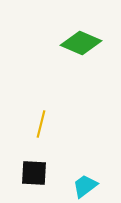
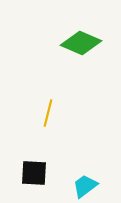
yellow line: moved 7 px right, 11 px up
